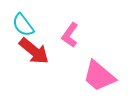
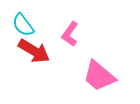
pink L-shape: moved 1 px up
red arrow: rotated 8 degrees counterclockwise
